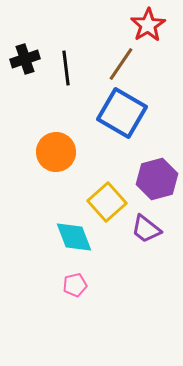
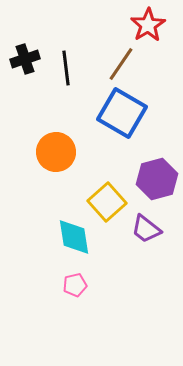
cyan diamond: rotated 12 degrees clockwise
